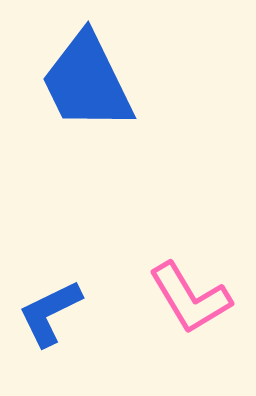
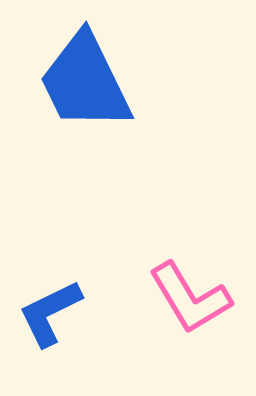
blue trapezoid: moved 2 px left
